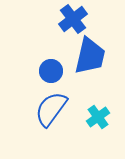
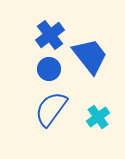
blue cross: moved 23 px left, 16 px down
blue trapezoid: rotated 51 degrees counterclockwise
blue circle: moved 2 px left, 2 px up
